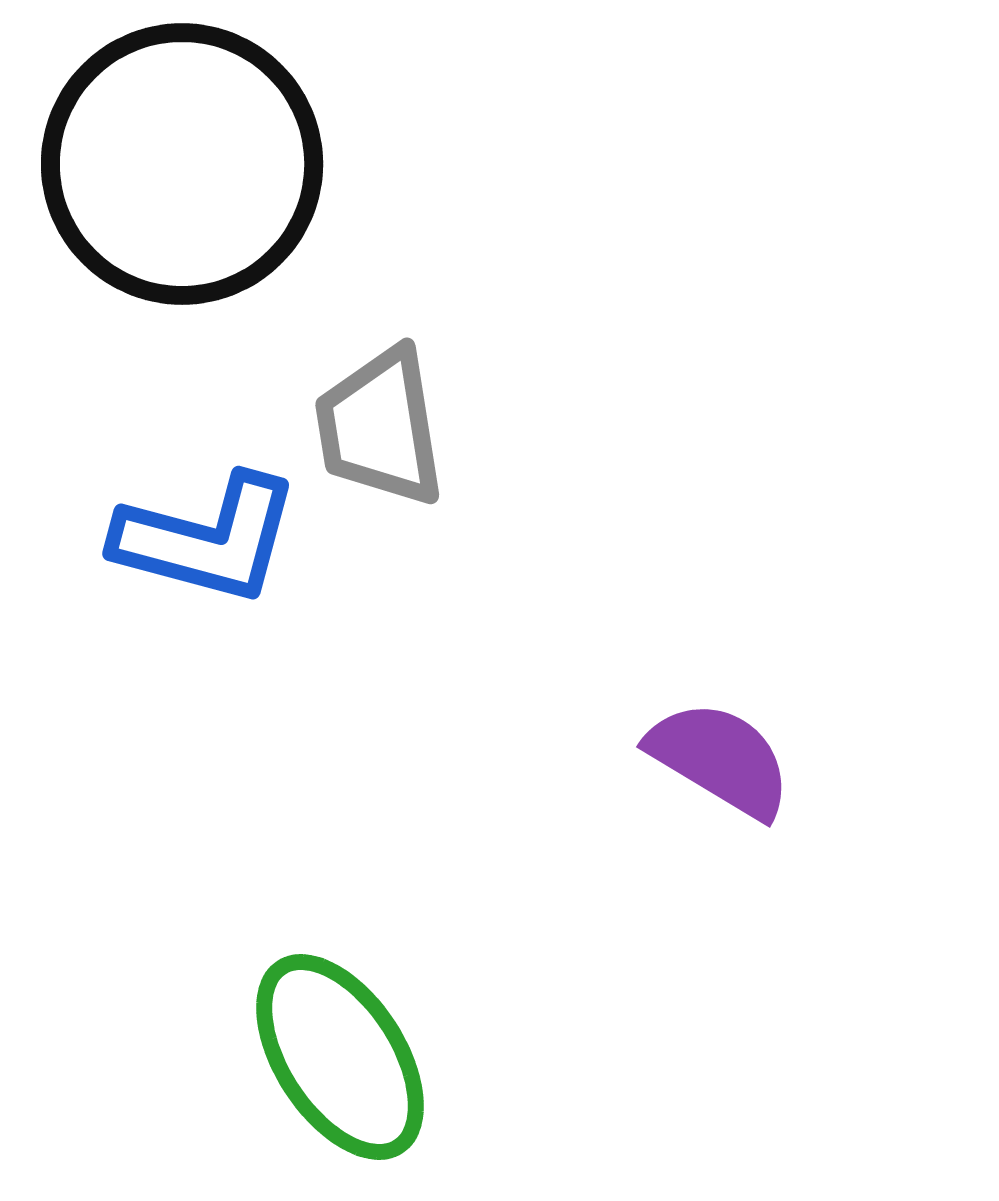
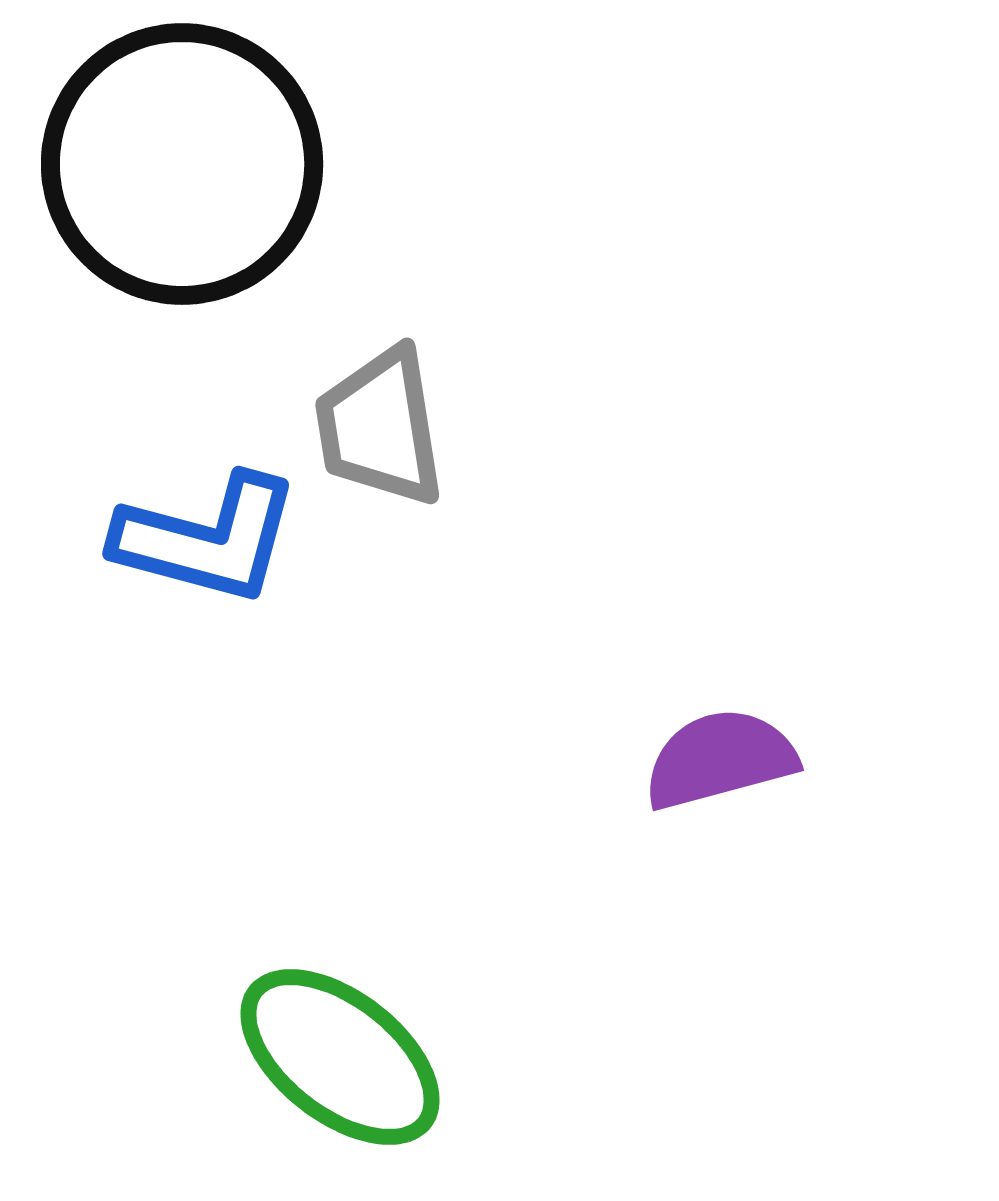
purple semicircle: rotated 46 degrees counterclockwise
green ellipse: rotated 19 degrees counterclockwise
